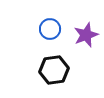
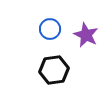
purple star: rotated 25 degrees counterclockwise
